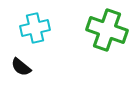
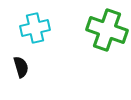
black semicircle: rotated 145 degrees counterclockwise
